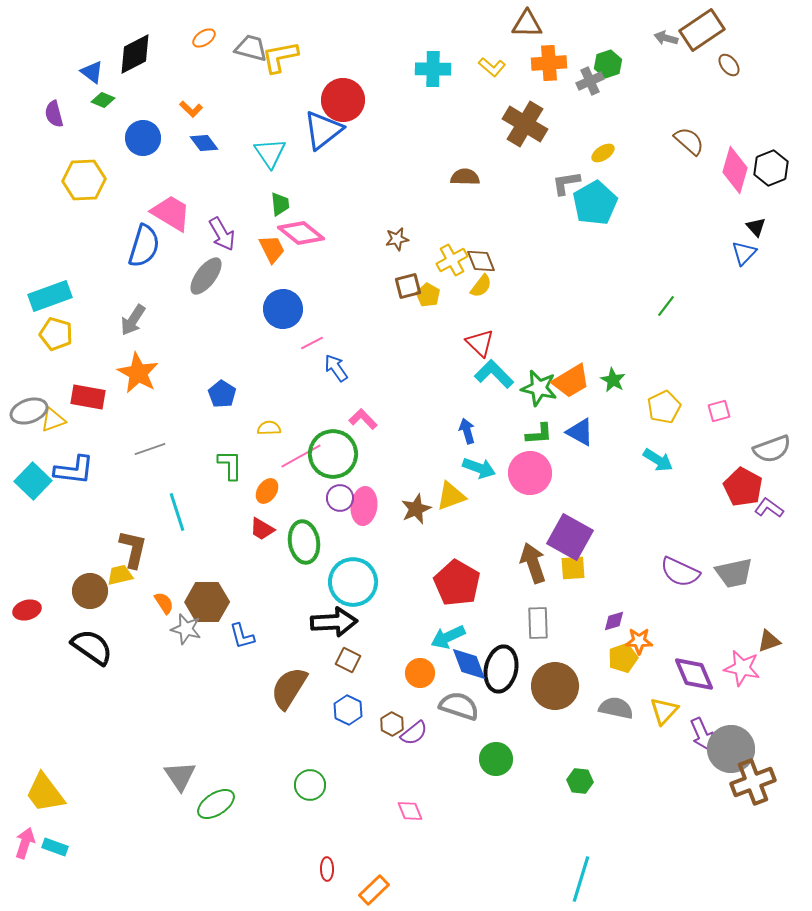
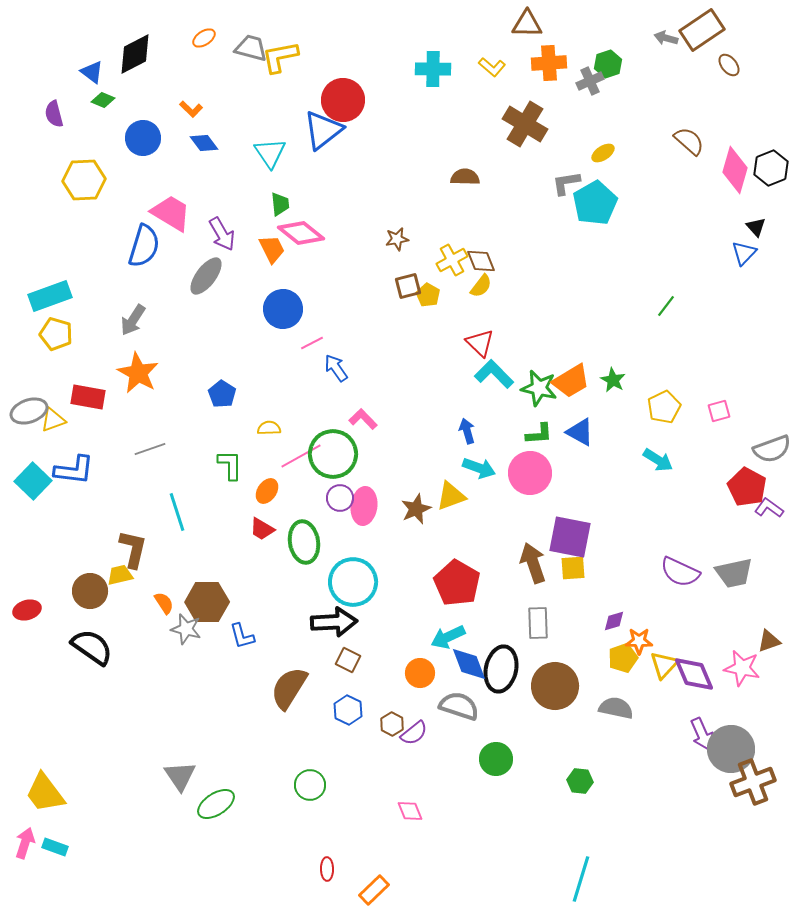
red pentagon at (743, 487): moved 4 px right
purple square at (570, 537): rotated 18 degrees counterclockwise
yellow triangle at (664, 711): moved 46 px up
